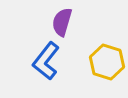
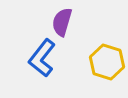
blue L-shape: moved 4 px left, 3 px up
